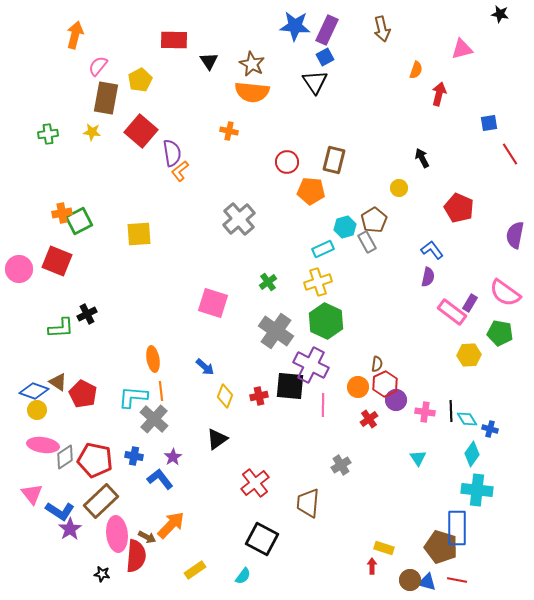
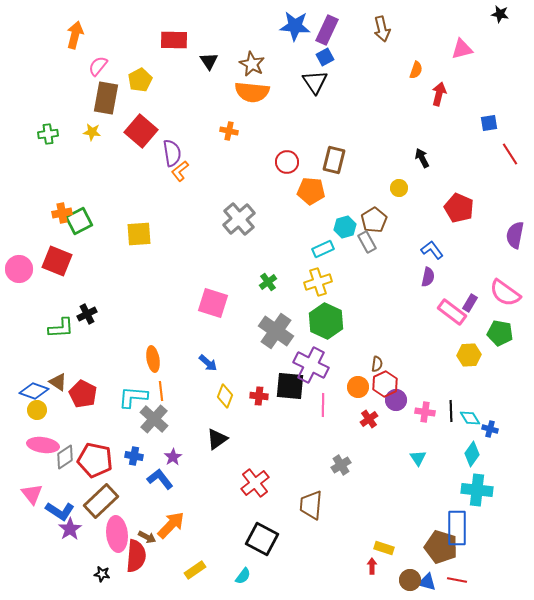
blue arrow at (205, 367): moved 3 px right, 4 px up
red cross at (259, 396): rotated 18 degrees clockwise
cyan diamond at (467, 419): moved 3 px right, 1 px up
brown trapezoid at (308, 503): moved 3 px right, 2 px down
